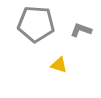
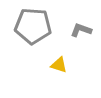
gray pentagon: moved 3 px left, 2 px down
